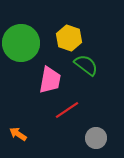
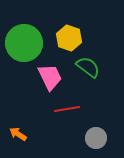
green circle: moved 3 px right
green semicircle: moved 2 px right, 2 px down
pink trapezoid: moved 3 px up; rotated 36 degrees counterclockwise
red line: moved 1 px up; rotated 25 degrees clockwise
